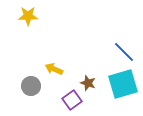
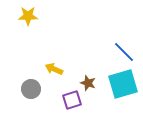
gray circle: moved 3 px down
purple square: rotated 18 degrees clockwise
